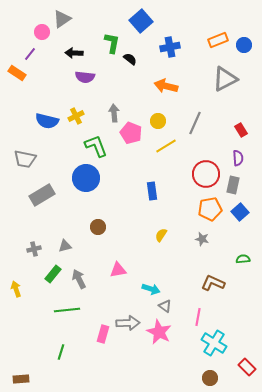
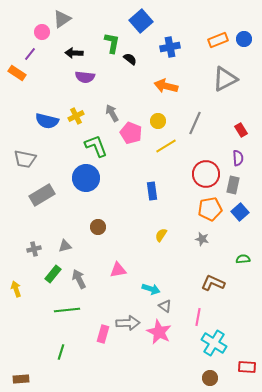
blue circle at (244, 45): moved 6 px up
gray arrow at (114, 113): moved 2 px left; rotated 24 degrees counterclockwise
red rectangle at (247, 367): rotated 42 degrees counterclockwise
